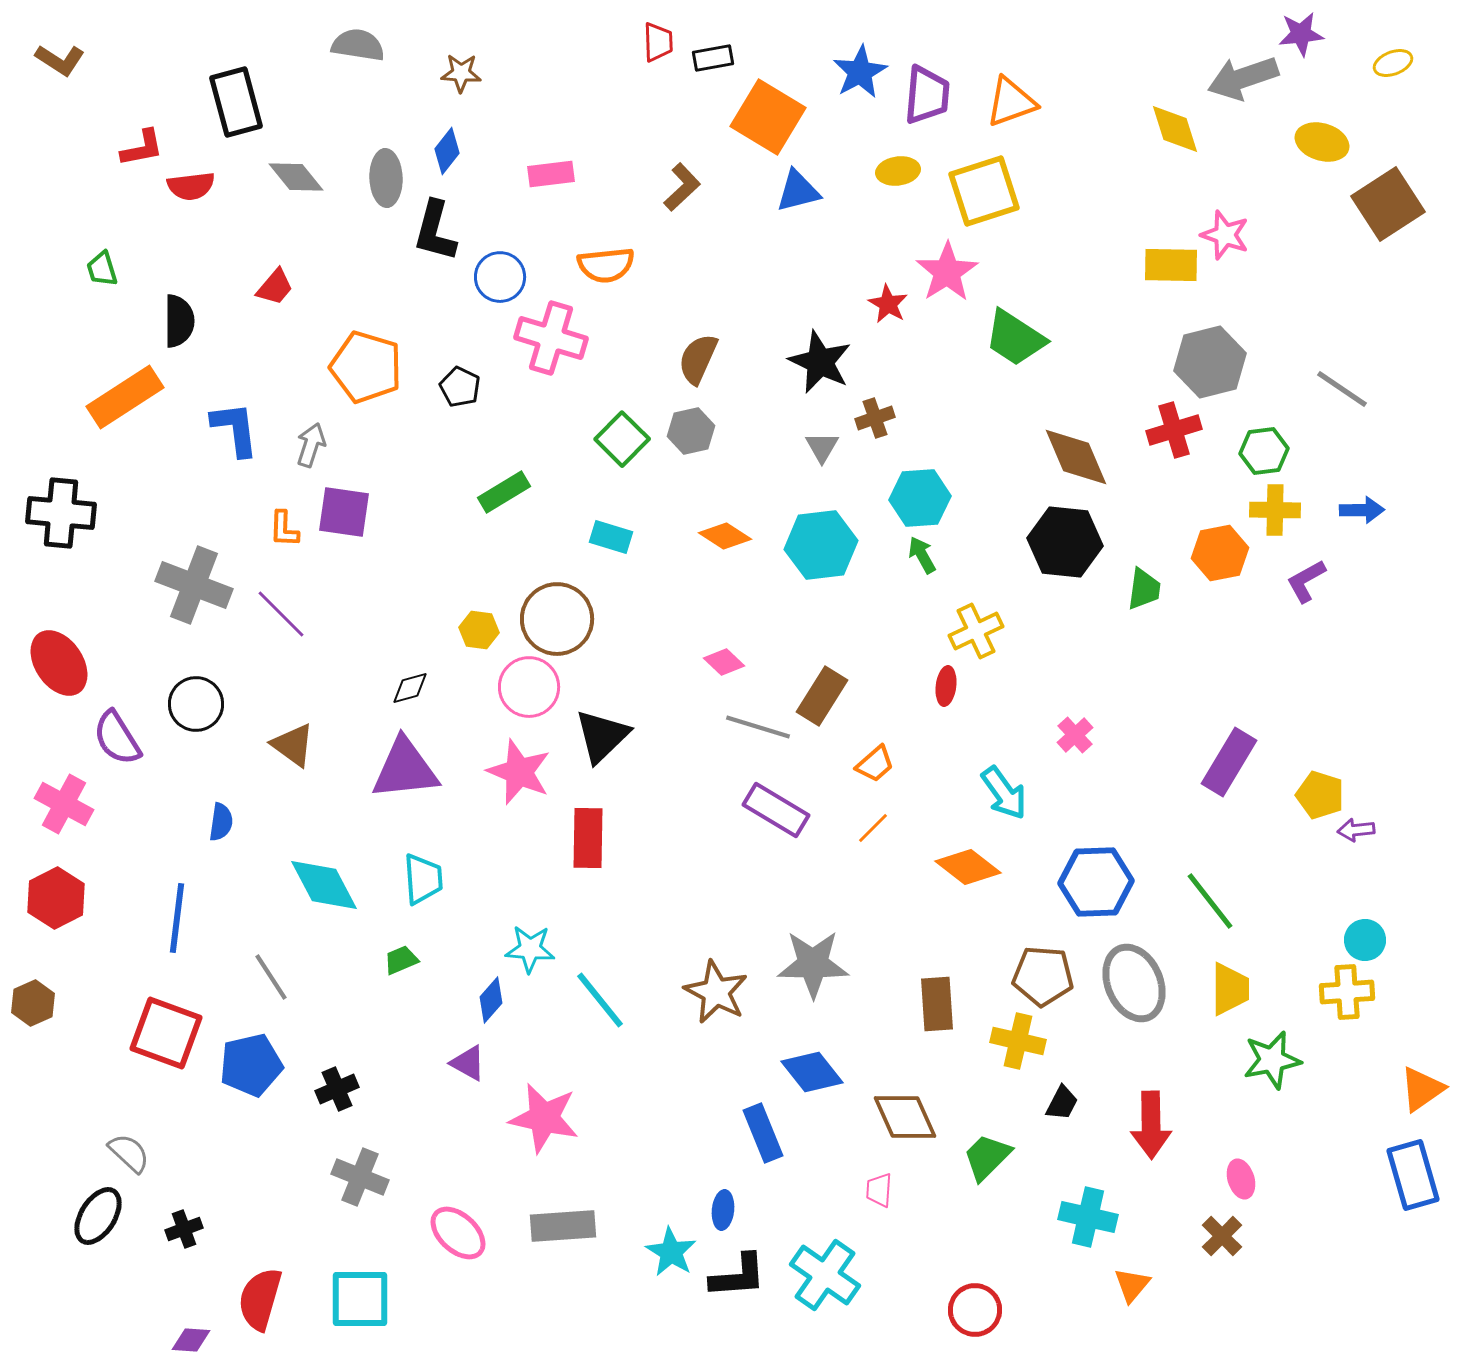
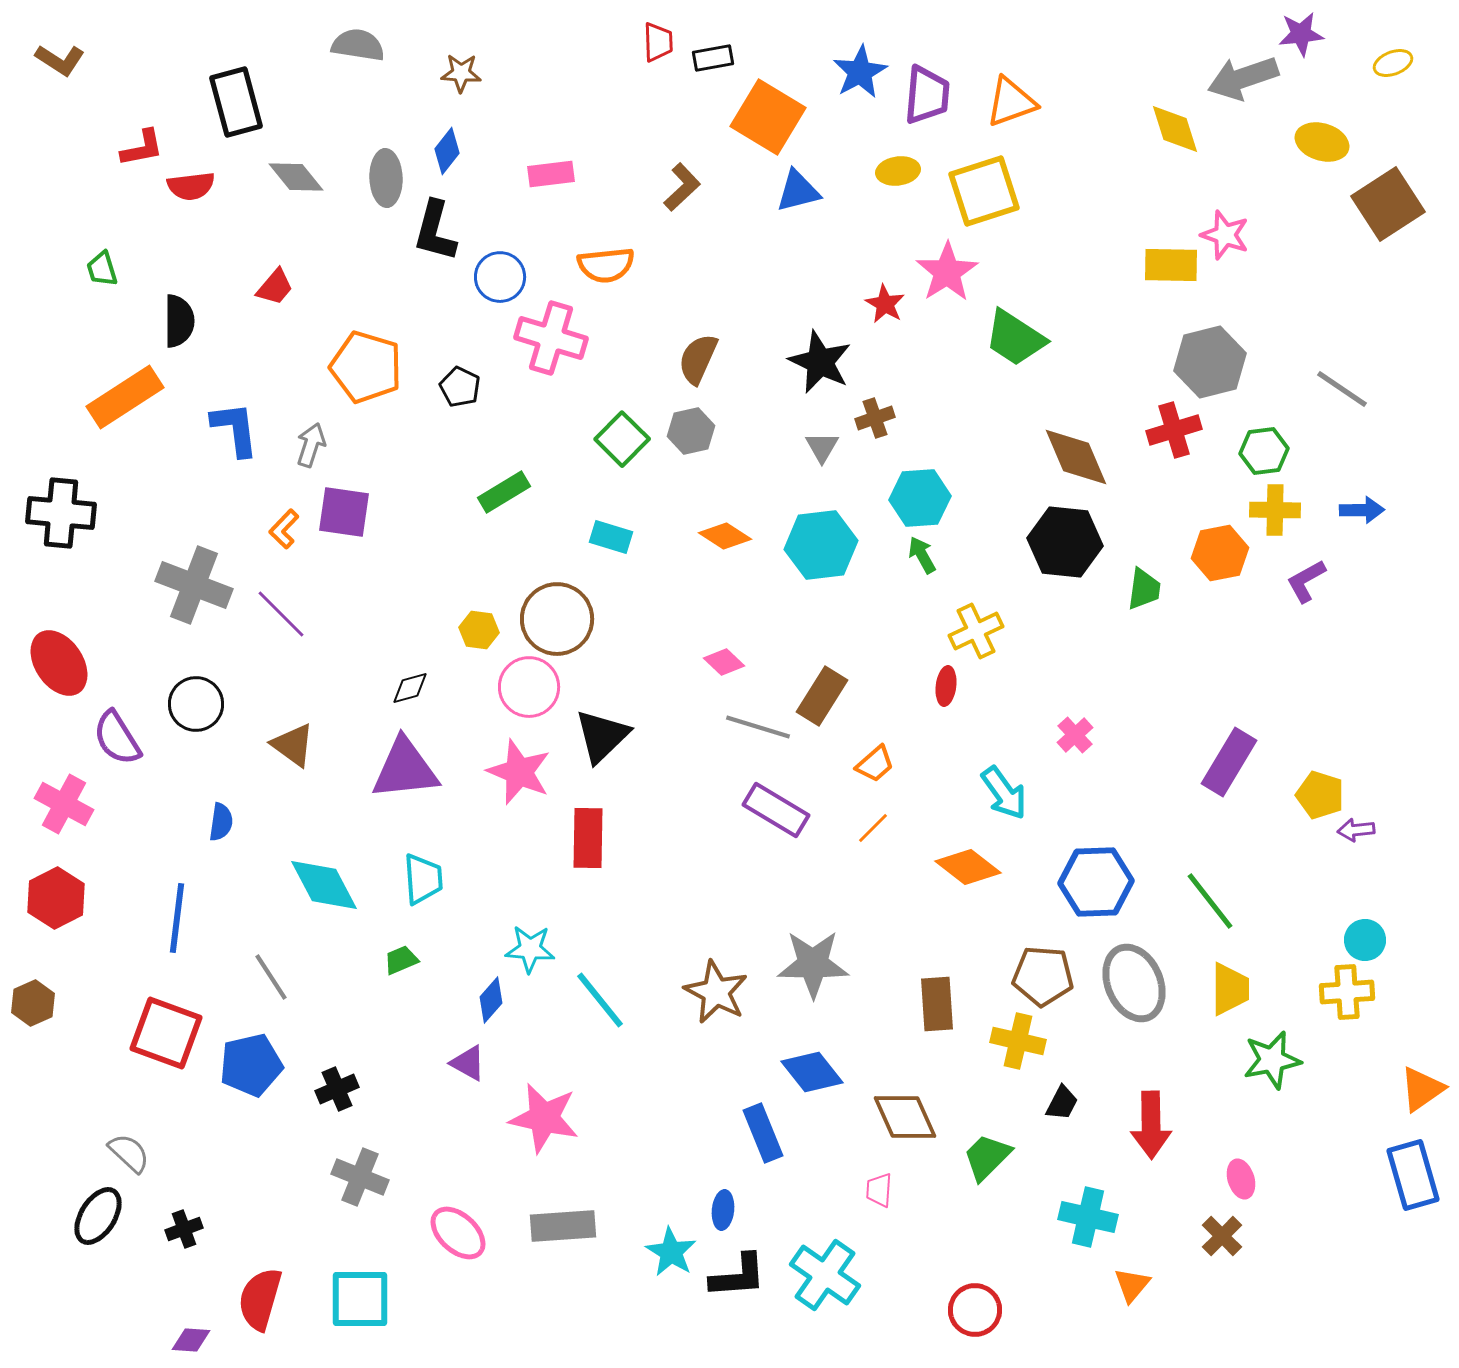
red star at (888, 304): moved 3 px left
orange L-shape at (284, 529): rotated 42 degrees clockwise
